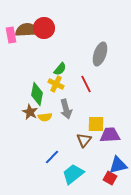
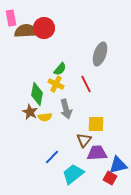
brown semicircle: moved 1 px left, 1 px down
pink rectangle: moved 17 px up
purple trapezoid: moved 13 px left, 18 px down
